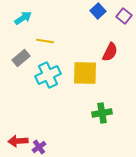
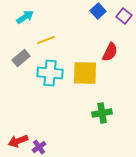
cyan arrow: moved 2 px right, 1 px up
yellow line: moved 1 px right, 1 px up; rotated 30 degrees counterclockwise
cyan cross: moved 2 px right, 2 px up; rotated 30 degrees clockwise
red arrow: rotated 18 degrees counterclockwise
